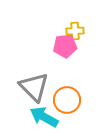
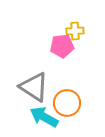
pink pentagon: moved 3 px left
gray triangle: rotated 12 degrees counterclockwise
orange circle: moved 3 px down
